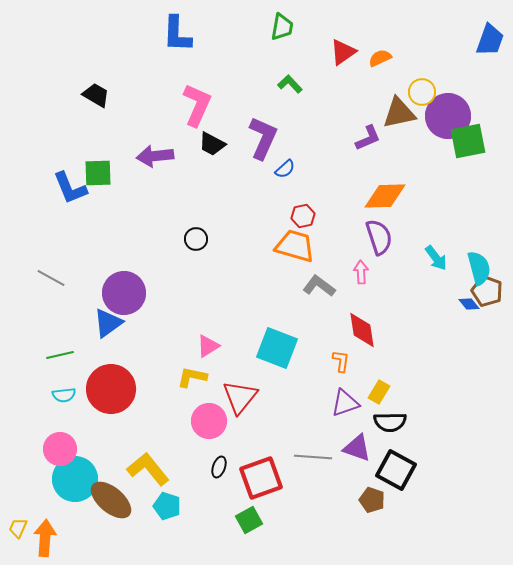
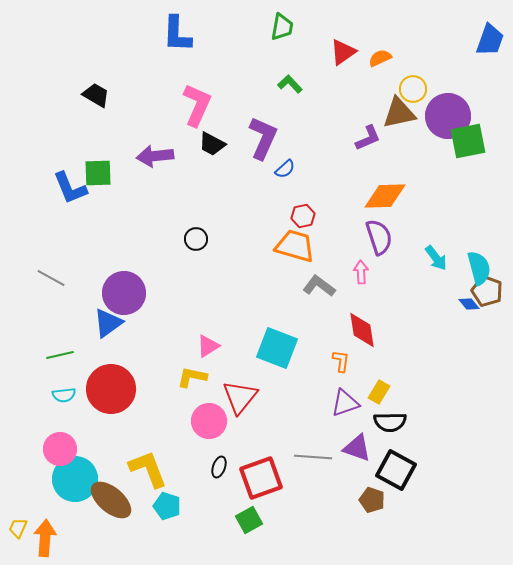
yellow circle at (422, 92): moved 9 px left, 3 px up
yellow L-shape at (148, 469): rotated 18 degrees clockwise
